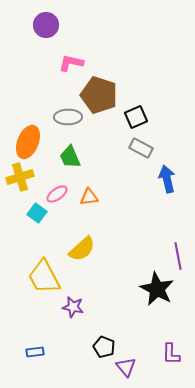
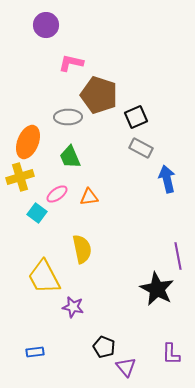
yellow semicircle: rotated 60 degrees counterclockwise
